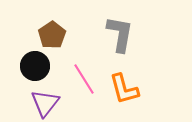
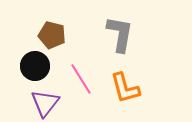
brown pentagon: rotated 24 degrees counterclockwise
pink line: moved 3 px left
orange L-shape: moved 1 px right, 1 px up
